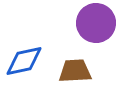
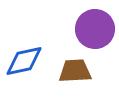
purple circle: moved 1 px left, 6 px down
